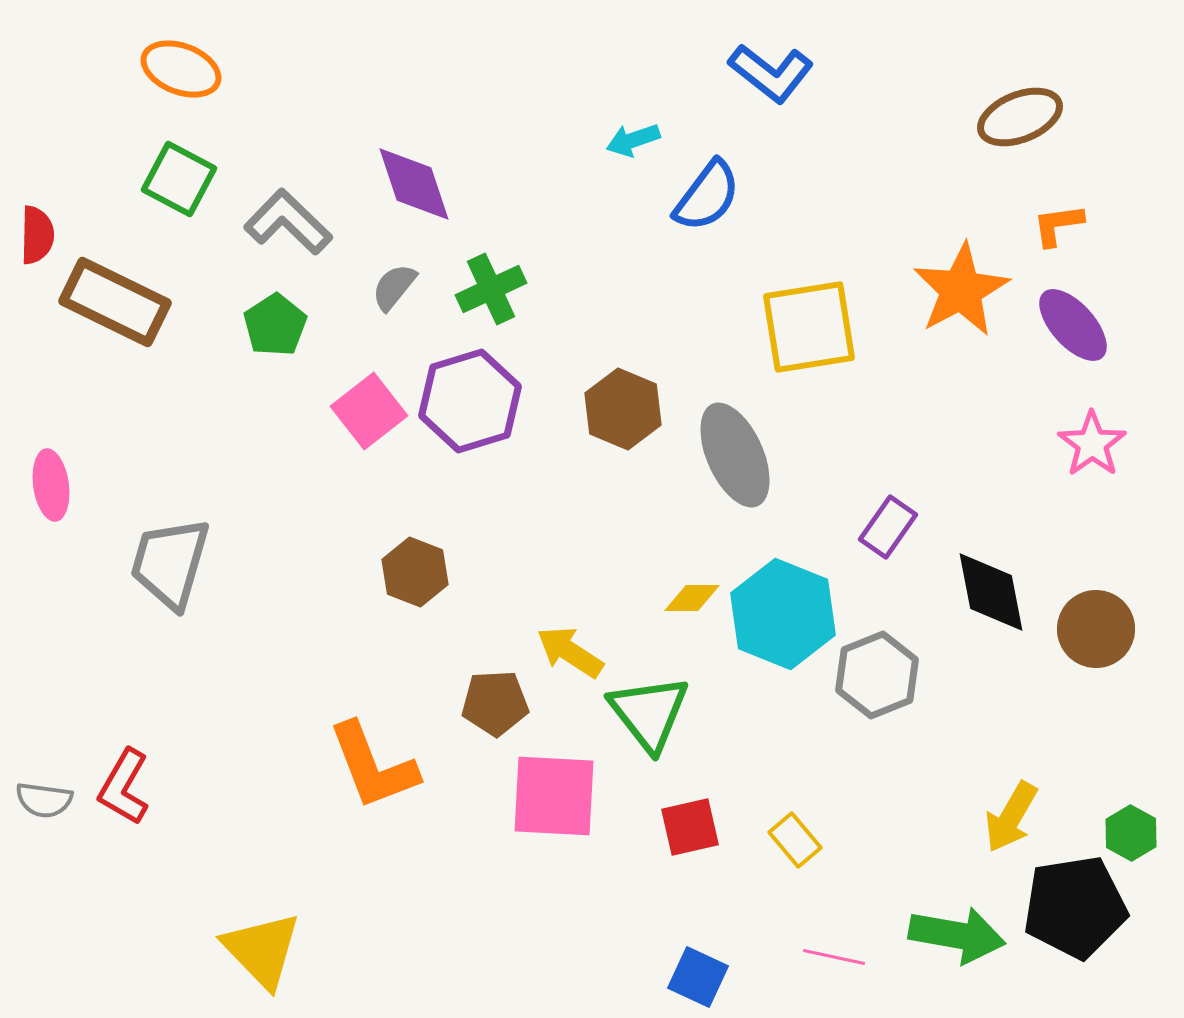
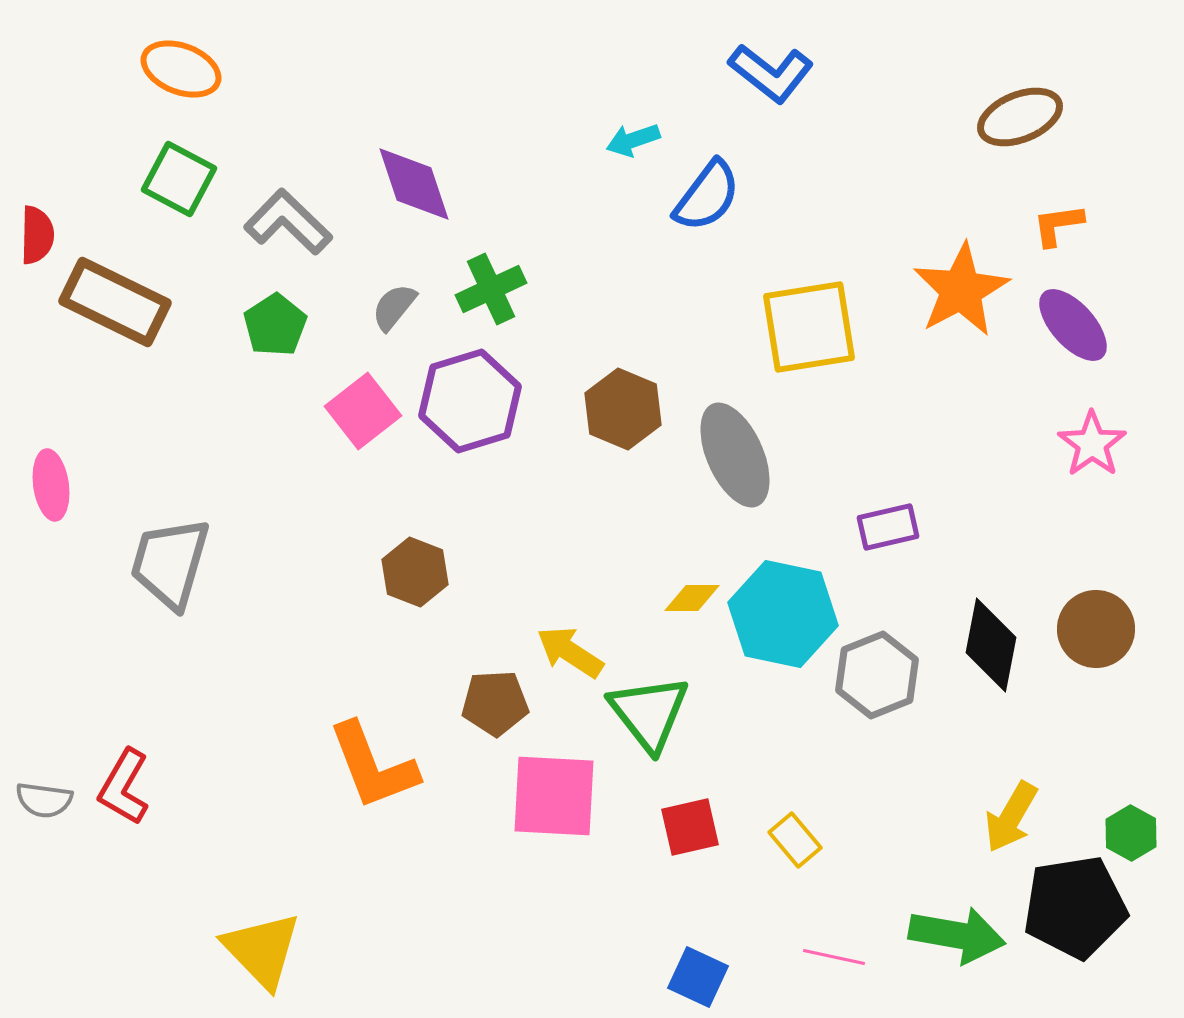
gray semicircle at (394, 287): moved 20 px down
pink square at (369, 411): moved 6 px left
purple rectangle at (888, 527): rotated 42 degrees clockwise
black diamond at (991, 592): moved 53 px down; rotated 22 degrees clockwise
cyan hexagon at (783, 614): rotated 10 degrees counterclockwise
